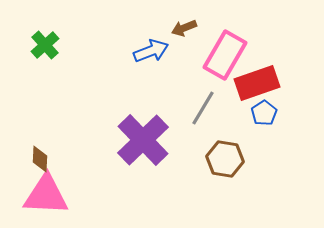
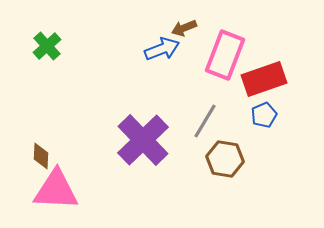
green cross: moved 2 px right, 1 px down
blue arrow: moved 11 px right, 2 px up
pink rectangle: rotated 9 degrees counterclockwise
red rectangle: moved 7 px right, 4 px up
gray line: moved 2 px right, 13 px down
blue pentagon: moved 2 px down; rotated 10 degrees clockwise
brown diamond: moved 1 px right, 3 px up
pink triangle: moved 10 px right, 5 px up
